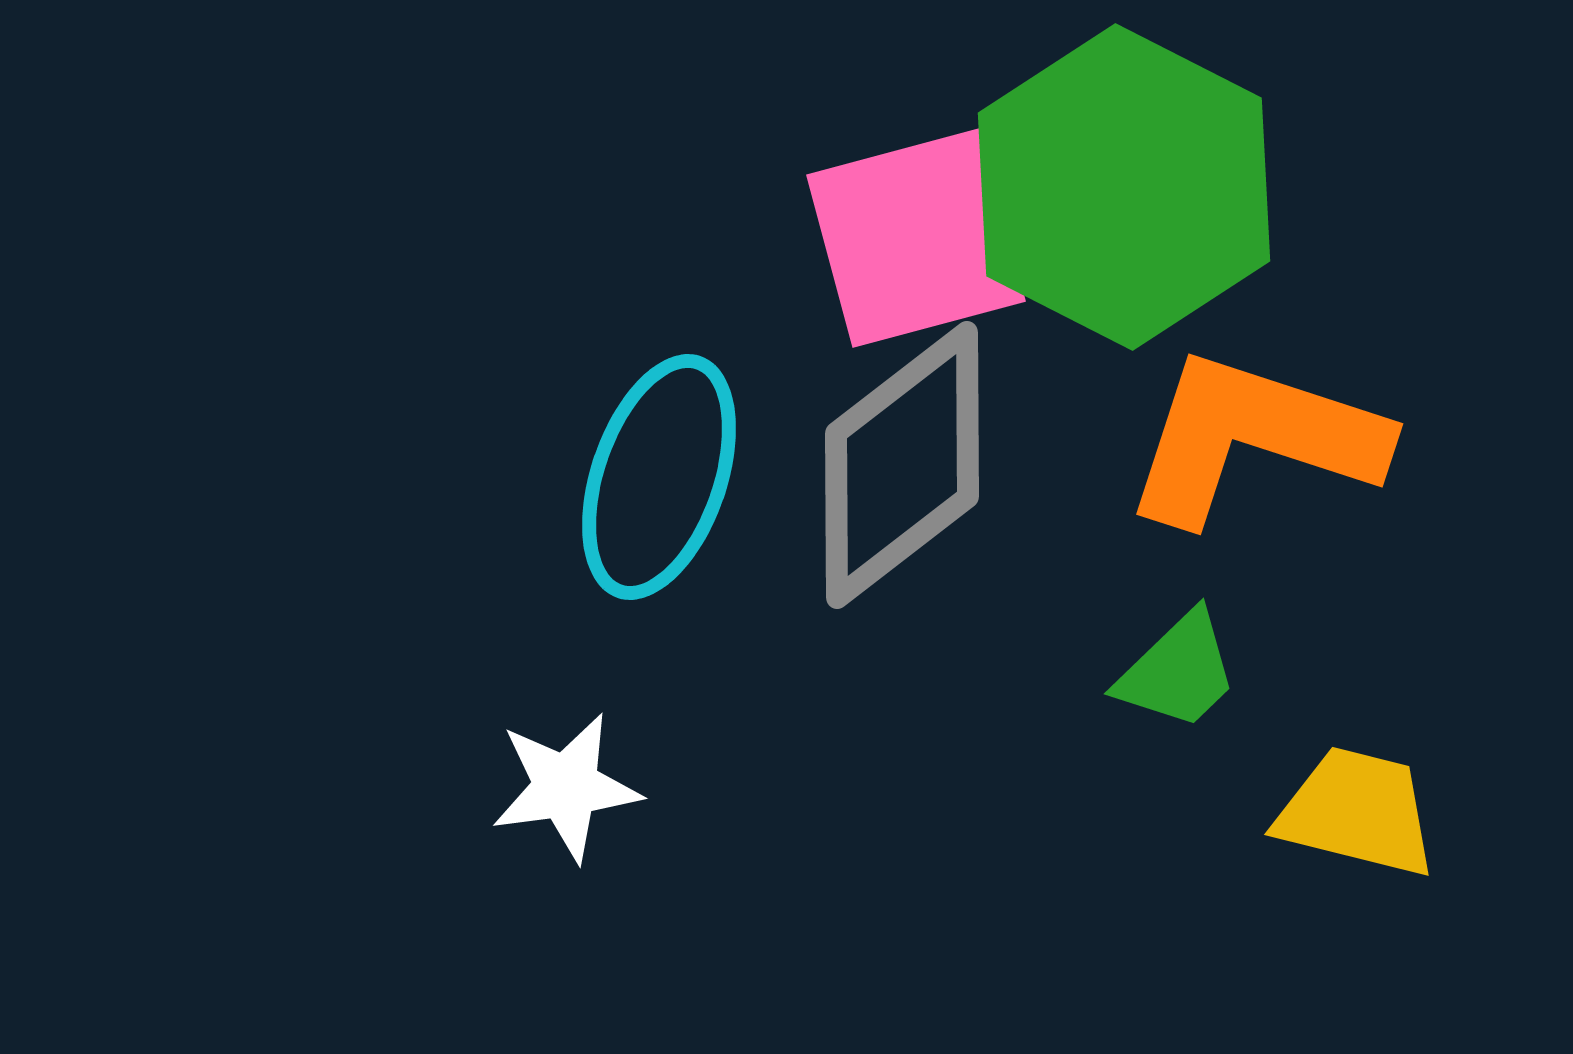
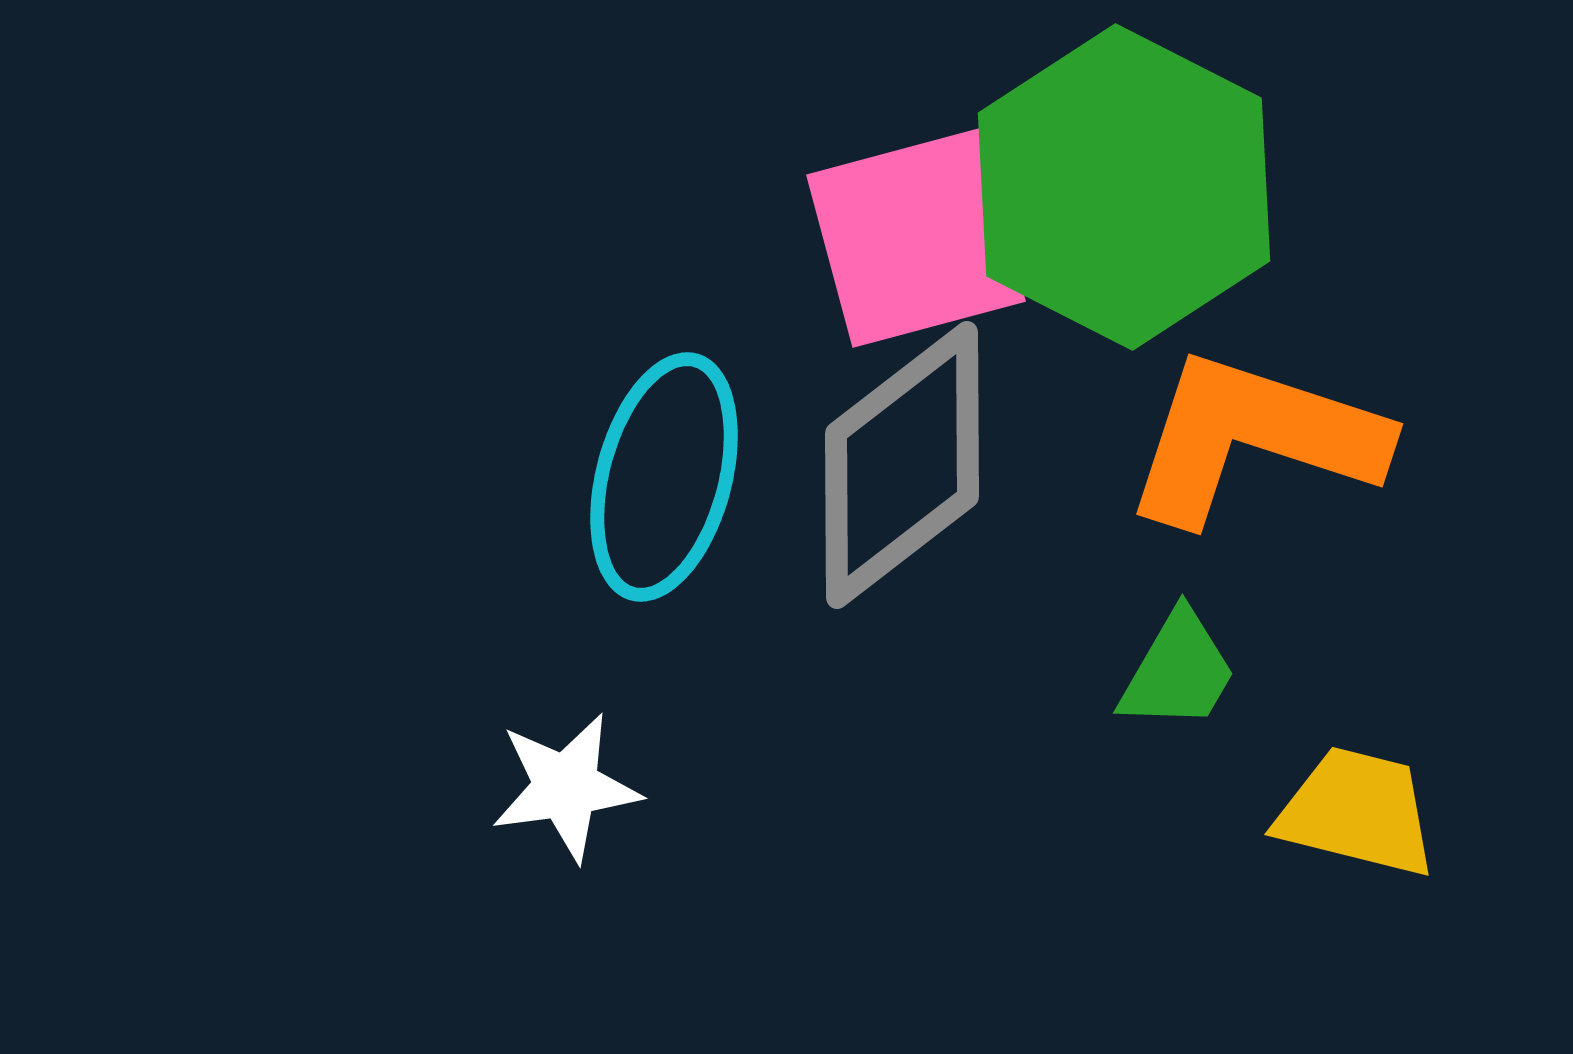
cyan ellipse: moved 5 px right; rotated 4 degrees counterclockwise
green trapezoid: rotated 16 degrees counterclockwise
